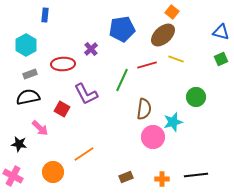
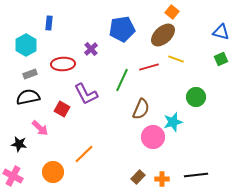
blue rectangle: moved 4 px right, 8 px down
red line: moved 2 px right, 2 px down
brown semicircle: moved 3 px left; rotated 15 degrees clockwise
orange line: rotated 10 degrees counterclockwise
brown rectangle: moved 12 px right; rotated 24 degrees counterclockwise
